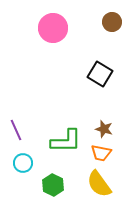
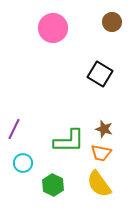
purple line: moved 2 px left, 1 px up; rotated 50 degrees clockwise
green L-shape: moved 3 px right
